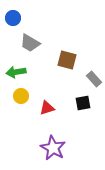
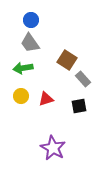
blue circle: moved 18 px right, 2 px down
gray trapezoid: rotated 25 degrees clockwise
brown square: rotated 18 degrees clockwise
green arrow: moved 7 px right, 4 px up
gray rectangle: moved 11 px left
black square: moved 4 px left, 3 px down
red triangle: moved 1 px left, 9 px up
